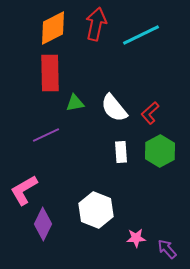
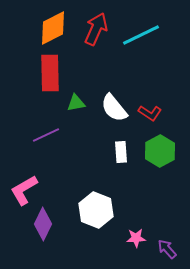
red arrow: moved 5 px down; rotated 12 degrees clockwise
green triangle: moved 1 px right
red L-shape: rotated 105 degrees counterclockwise
